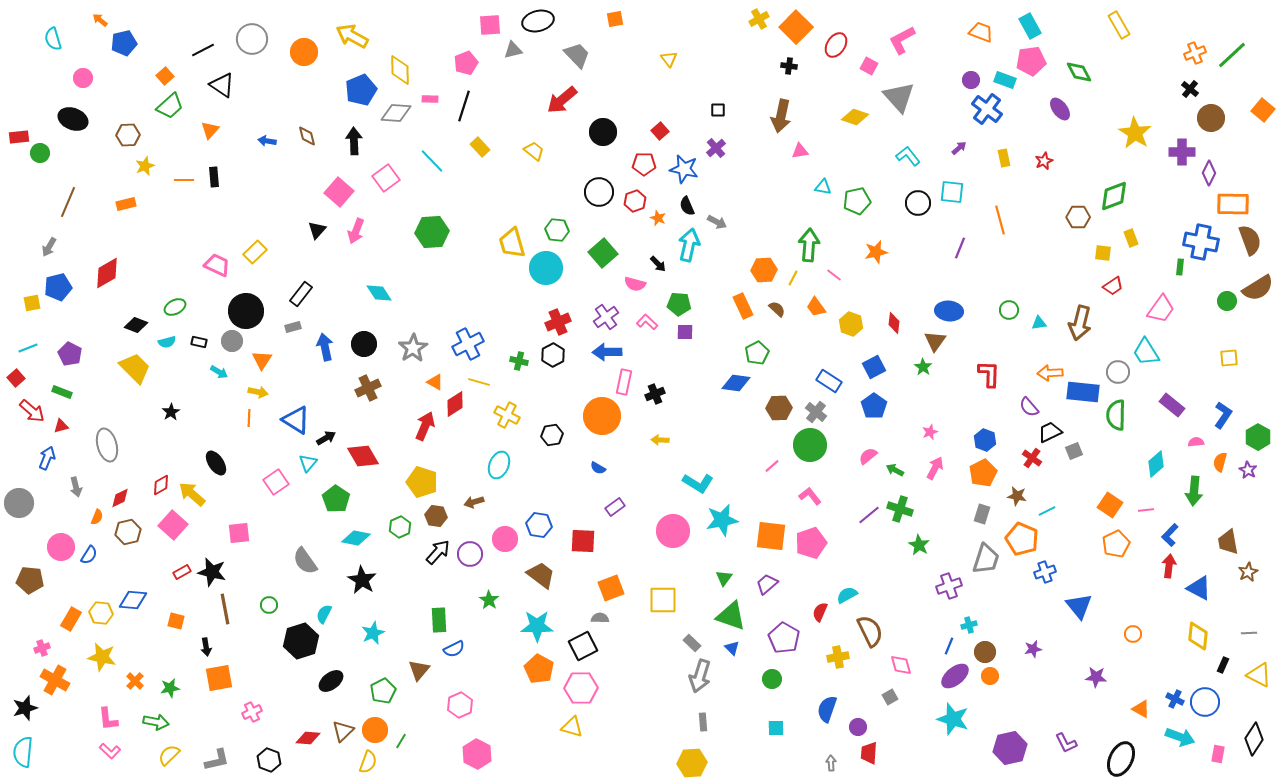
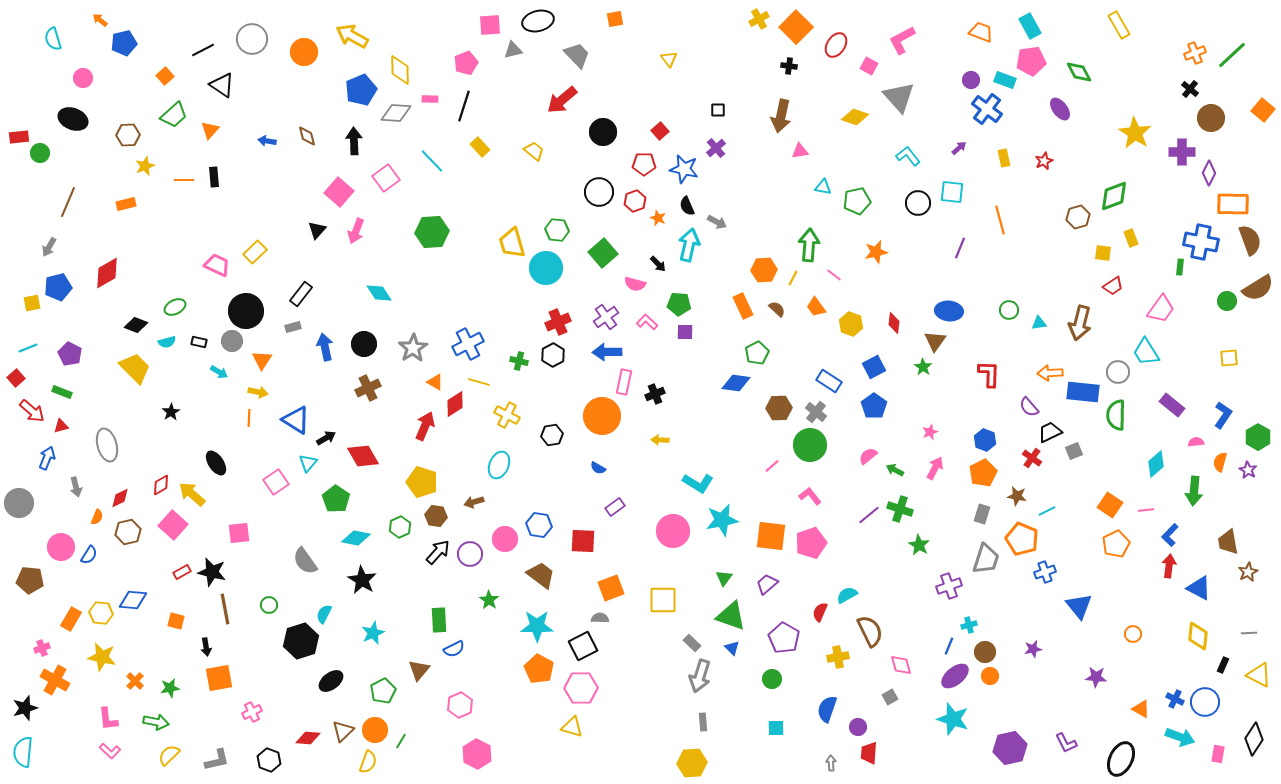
green trapezoid at (170, 106): moved 4 px right, 9 px down
brown hexagon at (1078, 217): rotated 15 degrees counterclockwise
